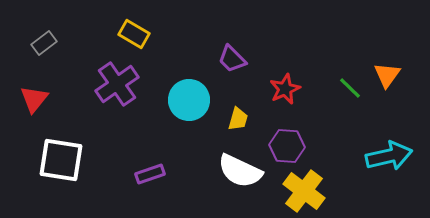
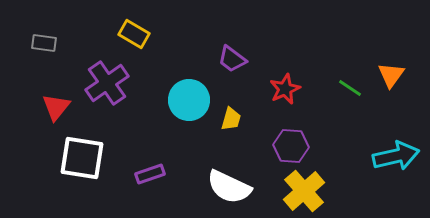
gray rectangle: rotated 45 degrees clockwise
purple trapezoid: rotated 8 degrees counterclockwise
orange triangle: moved 4 px right
purple cross: moved 10 px left, 1 px up
green line: rotated 10 degrees counterclockwise
red triangle: moved 22 px right, 8 px down
yellow trapezoid: moved 7 px left
purple hexagon: moved 4 px right
cyan arrow: moved 7 px right
white square: moved 21 px right, 2 px up
white semicircle: moved 11 px left, 16 px down
yellow cross: rotated 12 degrees clockwise
